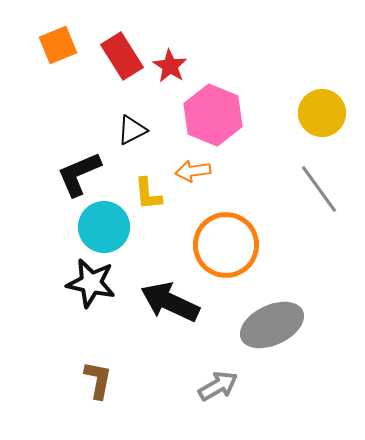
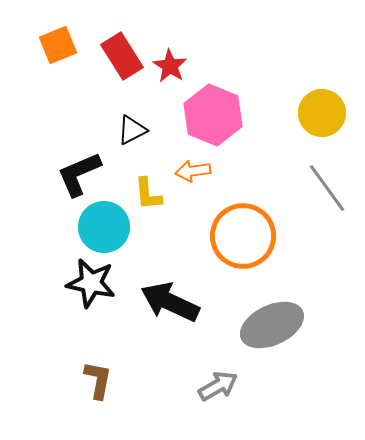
gray line: moved 8 px right, 1 px up
orange circle: moved 17 px right, 9 px up
